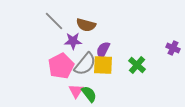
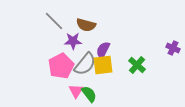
yellow square: rotated 10 degrees counterclockwise
